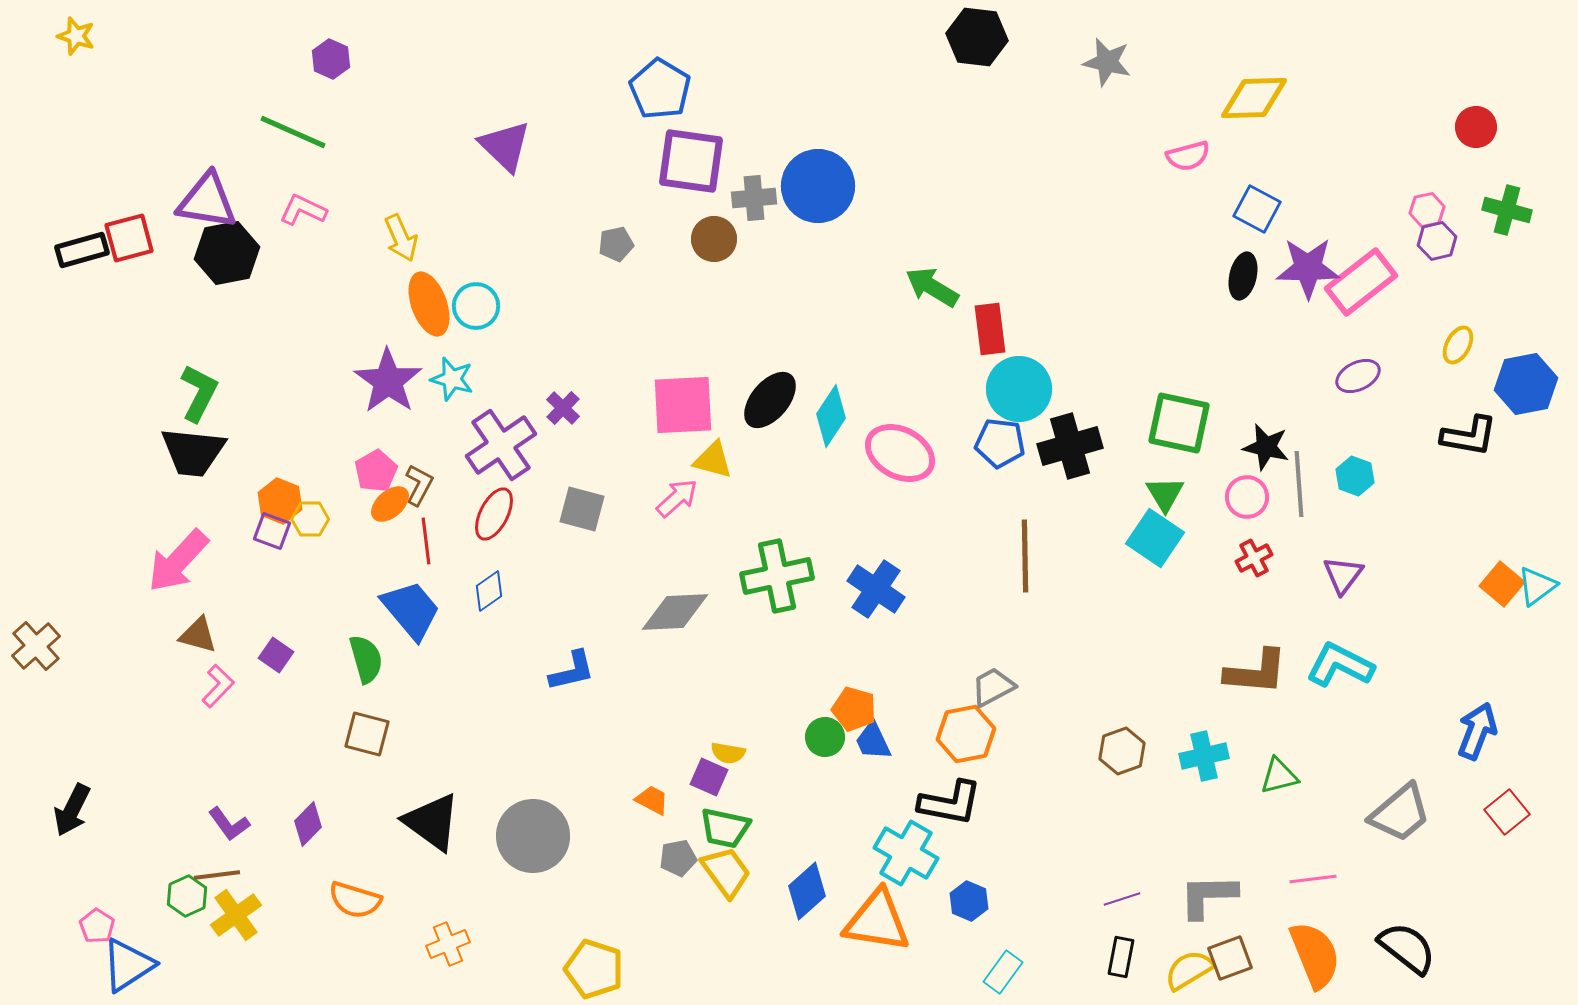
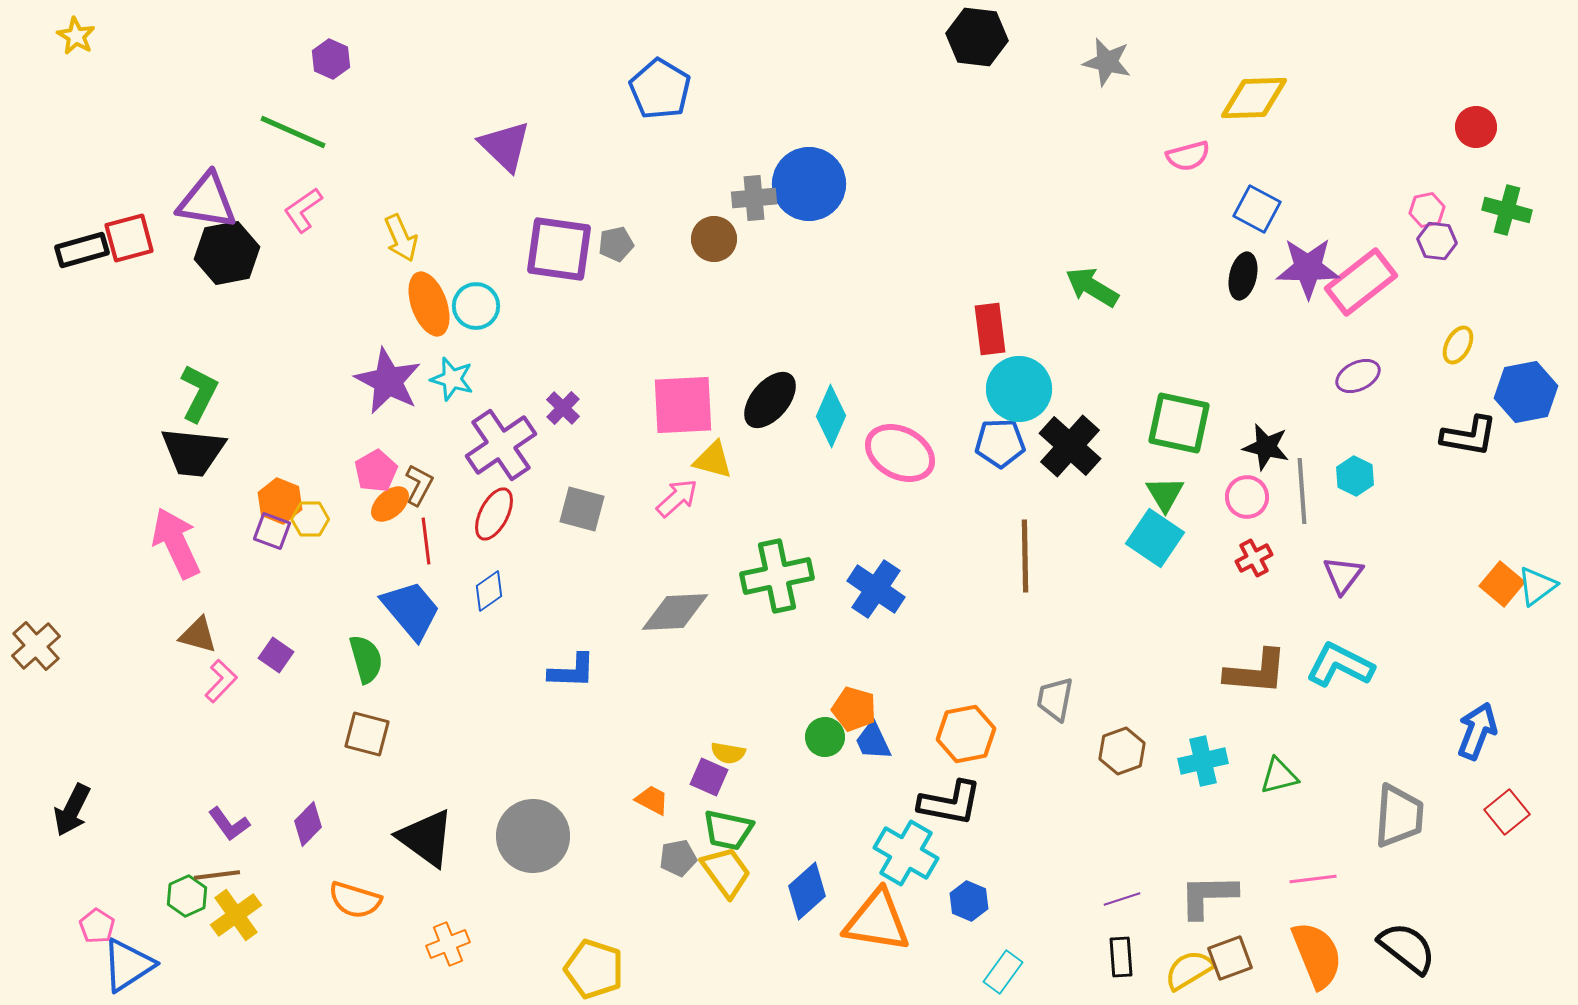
yellow star at (76, 36): rotated 12 degrees clockwise
purple square at (691, 161): moved 132 px left, 88 px down
blue circle at (818, 186): moved 9 px left, 2 px up
pink L-shape at (303, 210): rotated 60 degrees counterclockwise
purple hexagon at (1437, 241): rotated 21 degrees clockwise
green arrow at (932, 287): moved 160 px right
purple star at (388, 381): rotated 8 degrees counterclockwise
blue hexagon at (1526, 384): moved 8 px down
cyan diamond at (831, 416): rotated 10 degrees counterclockwise
blue pentagon at (1000, 443): rotated 9 degrees counterclockwise
black cross at (1070, 446): rotated 32 degrees counterclockwise
cyan hexagon at (1355, 476): rotated 6 degrees clockwise
gray line at (1299, 484): moved 3 px right, 7 px down
pink arrow at (178, 561): moved 2 px left, 18 px up; rotated 112 degrees clockwise
blue L-shape at (572, 671): rotated 15 degrees clockwise
pink L-shape at (218, 686): moved 3 px right, 5 px up
gray trapezoid at (993, 687): moved 62 px right, 12 px down; rotated 51 degrees counterclockwise
cyan cross at (1204, 756): moved 1 px left, 5 px down
gray trapezoid at (1400, 813): moved 1 px left, 3 px down; rotated 46 degrees counterclockwise
black triangle at (432, 822): moved 6 px left, 16 px down
green trapezoid at (725, 828): moved 3 px right, 2 px down
orange semicircle at (1315, 955): moved 2 px right
black rectangle at (1121, 957): rotated 15 degrees counterclockwise
